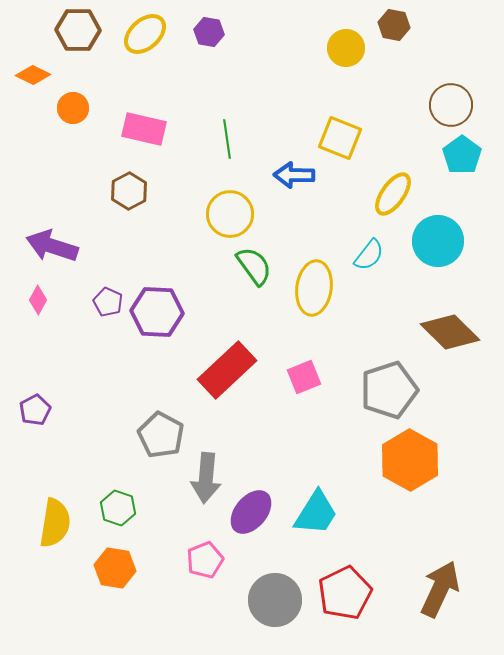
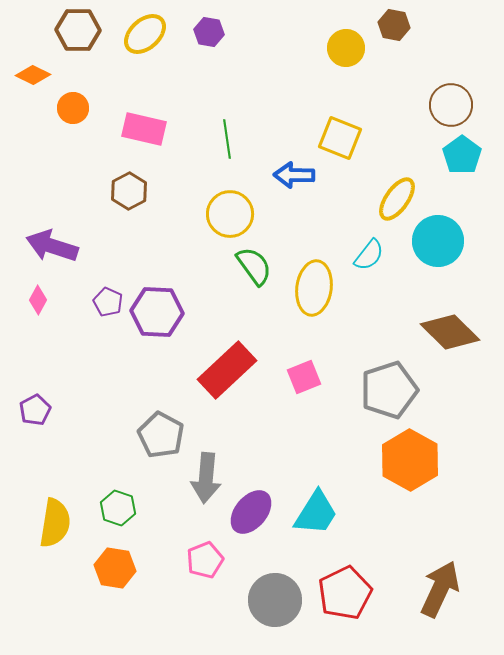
yellow ellipse at (393, 194): moved 4 px right, 5 px down
